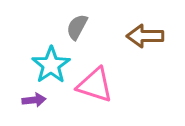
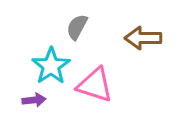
brown arrow: moved 2 px left, 2 px down
cyan star: moved 1 px down
